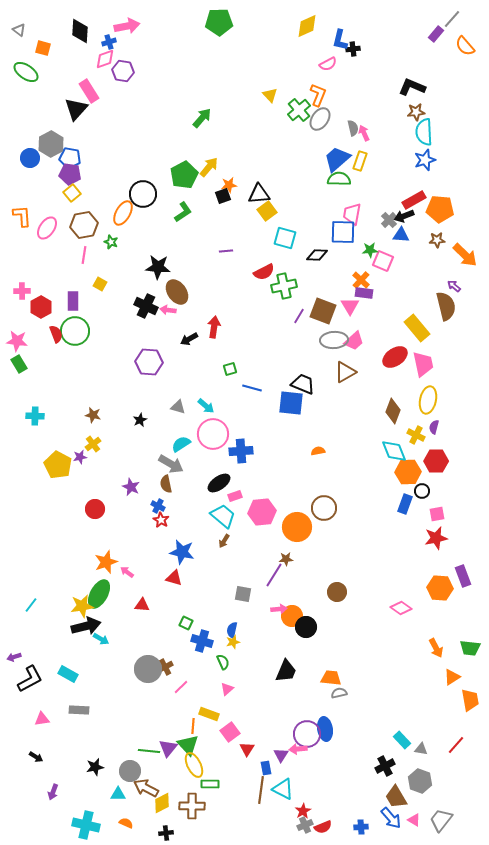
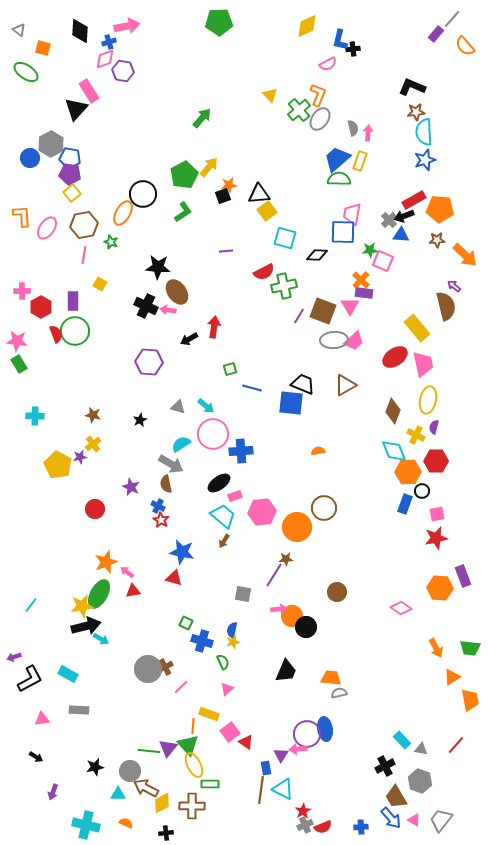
pink arrow at (364, 133): moved 4 px right; rotated 28 degrees clockwise
brown triangle at (345, 372): moved 13 px down
red triangle at (142, 605): moved 9 px left, 14 px up; rotated 14 degrees counterclockwise
red triangle at (247, 749): moved 1 px left, 7 px up; rotated 28 degrees counterclockwise
